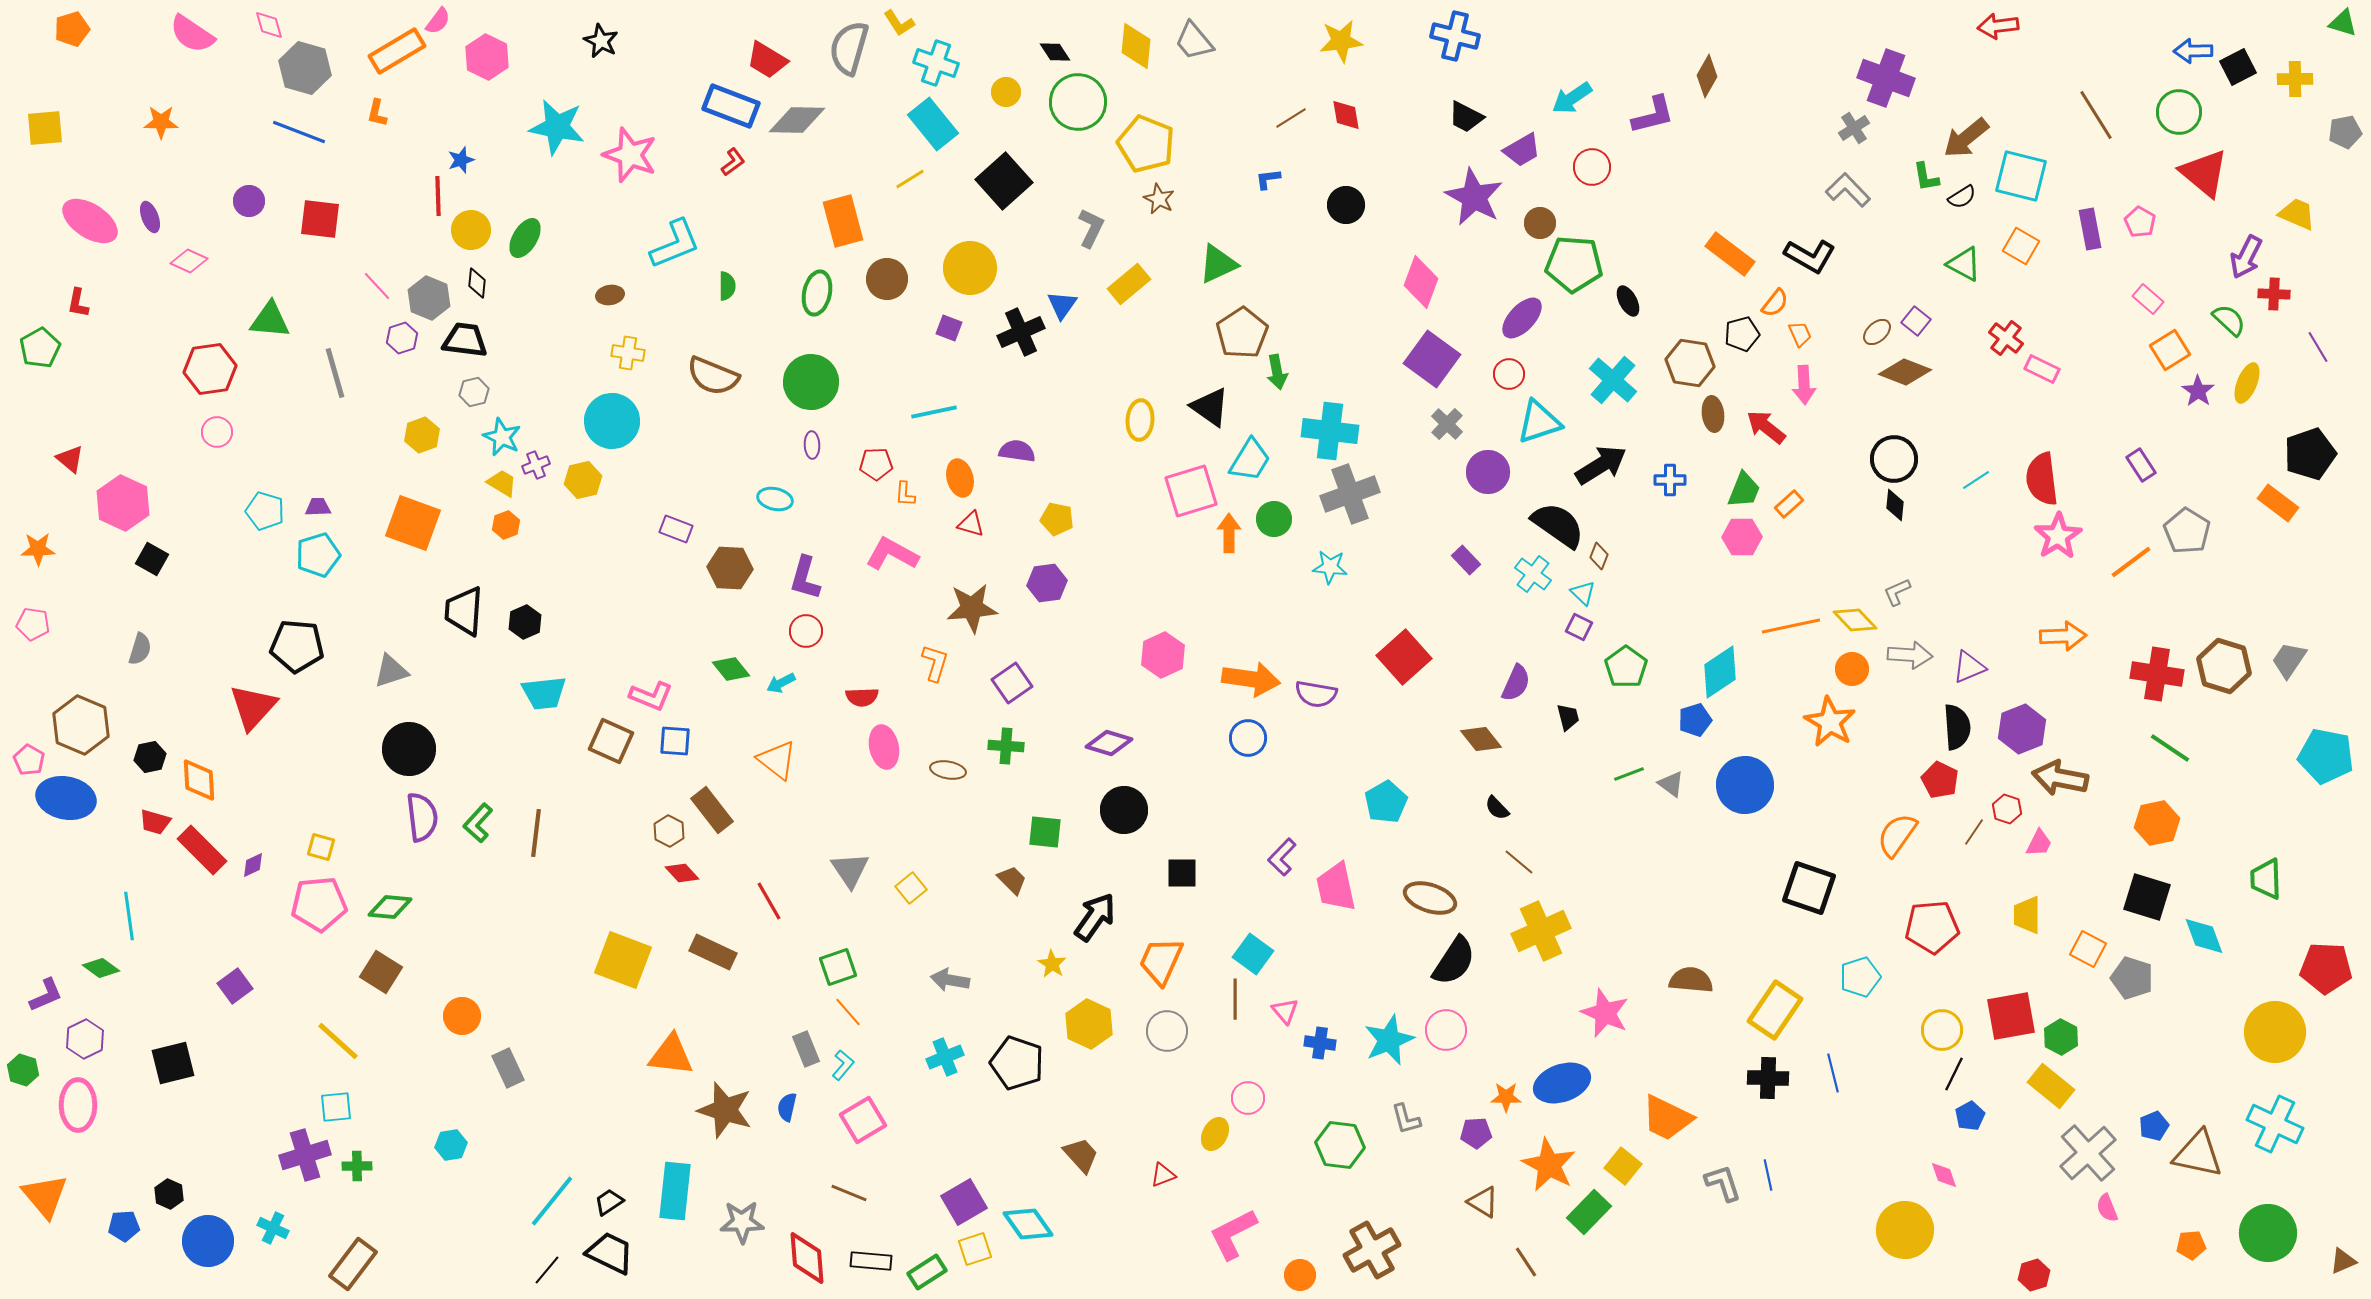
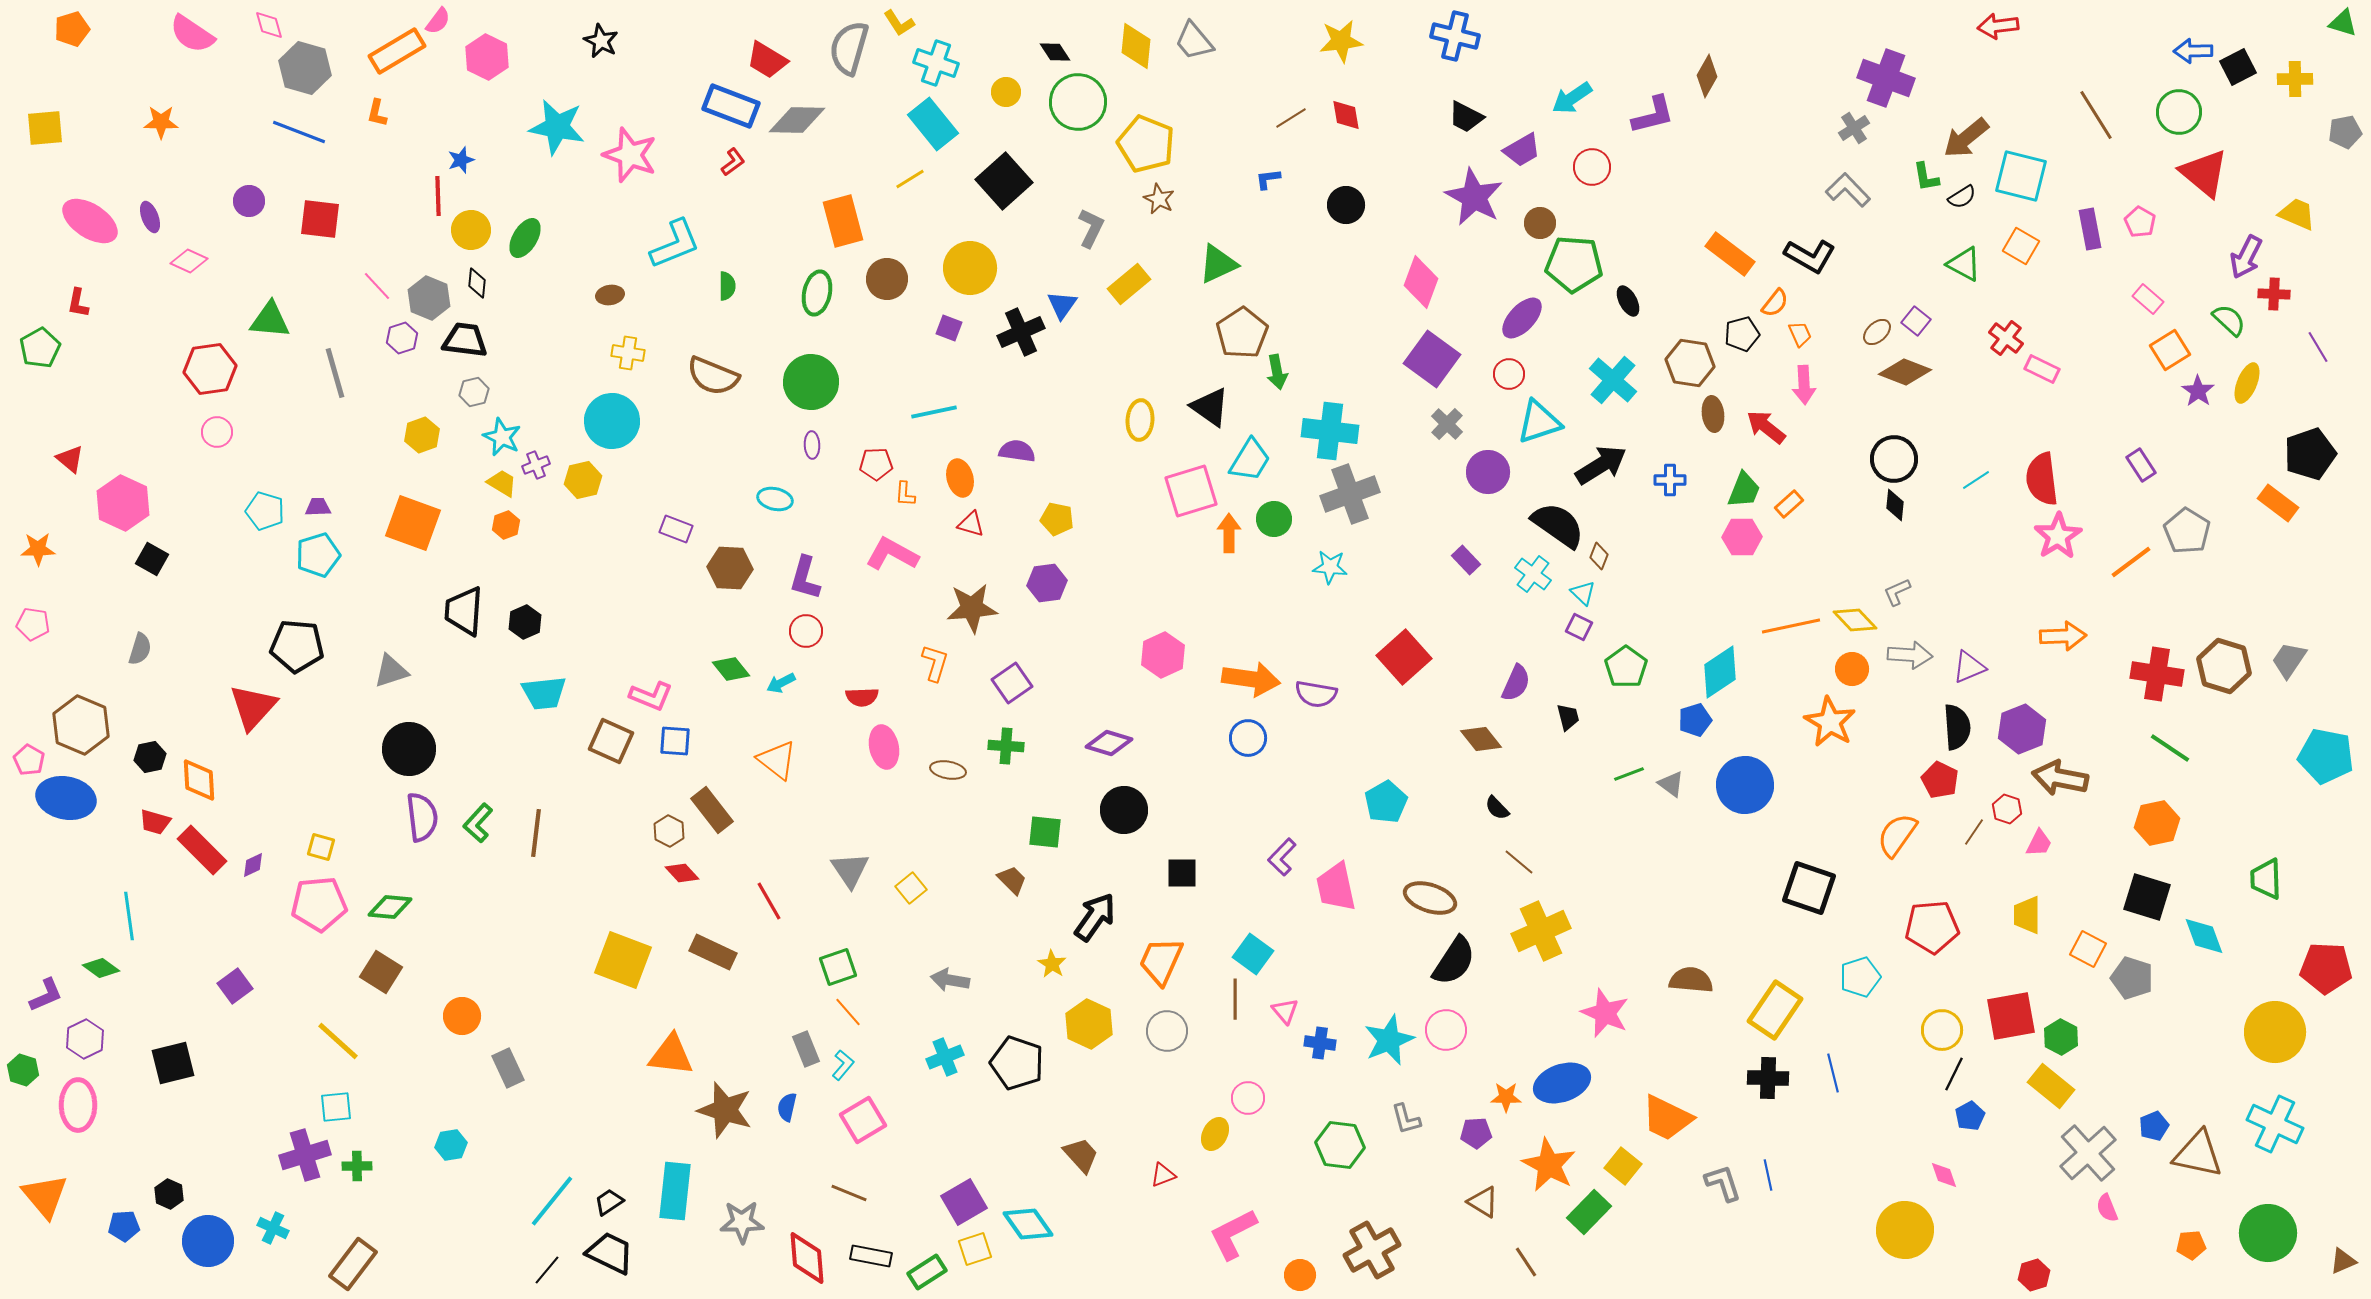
black rectangle at (871, 1261): moved 5 px up; rotated 6 degrees clockwise
